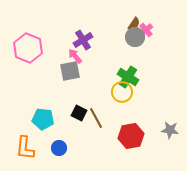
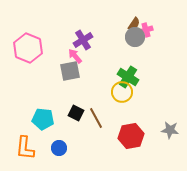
pink cross: rotated 24 degrees clockwise
black square: moved 3 px left
